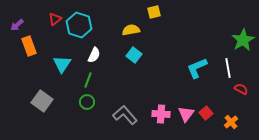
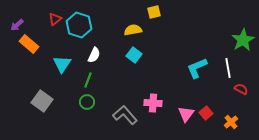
yellow semicircle: moved 2 px right
orange rectangle: moved 2 px up; rotated 30 degrees counterclockwise
pink cross: moved 8 px left, 11 px up
